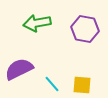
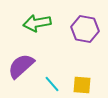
purple semicircle: moved 2 px right, 3 px up; rotated 16 degrees counterclockwise
